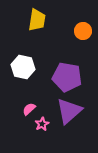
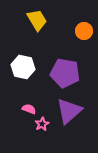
yellow trapezoid: rotated 40 degrees counterclockwise
orange circle: moved 1 px right
purple pentagon: moved 2 px left, 4 px up
pink semicircle: rotated 64 degrees clockwise
